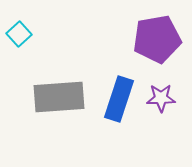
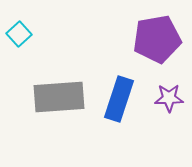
purple star: moved 8 px right
